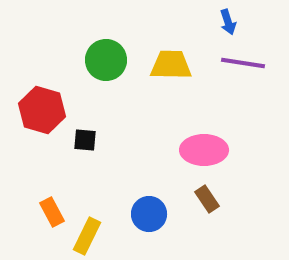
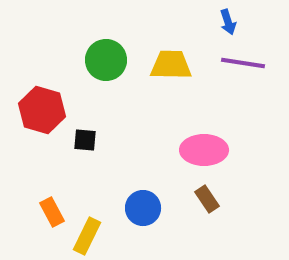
blue circle: moved 6 px left, 6 px up
